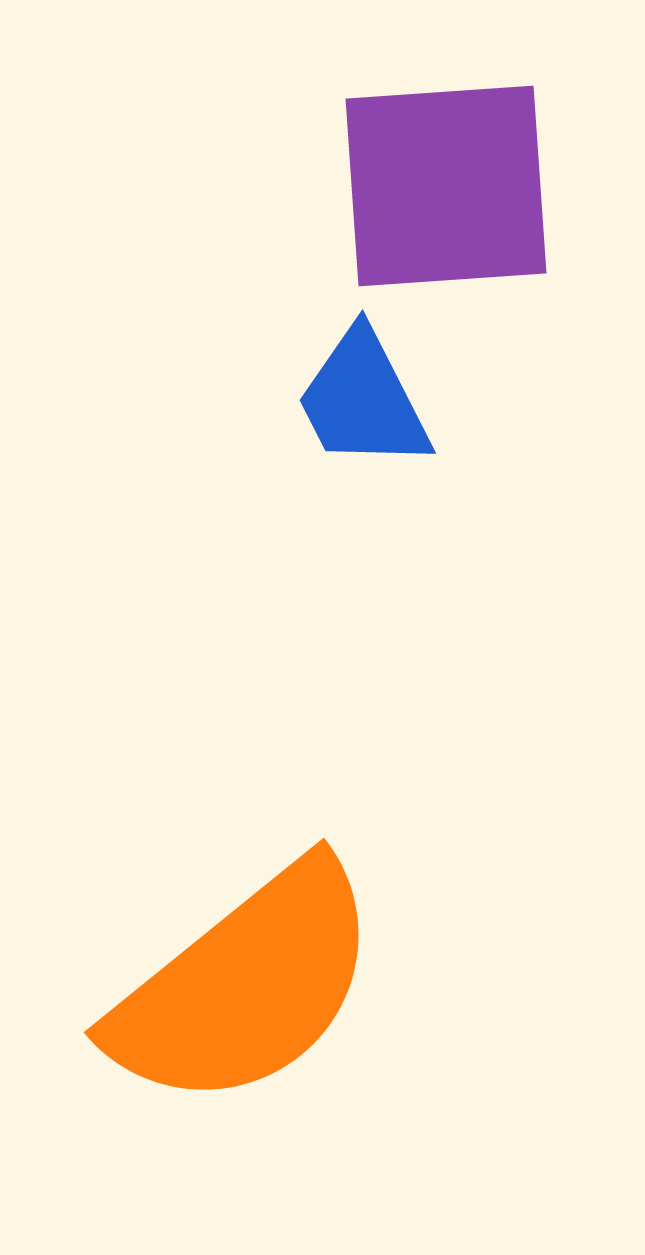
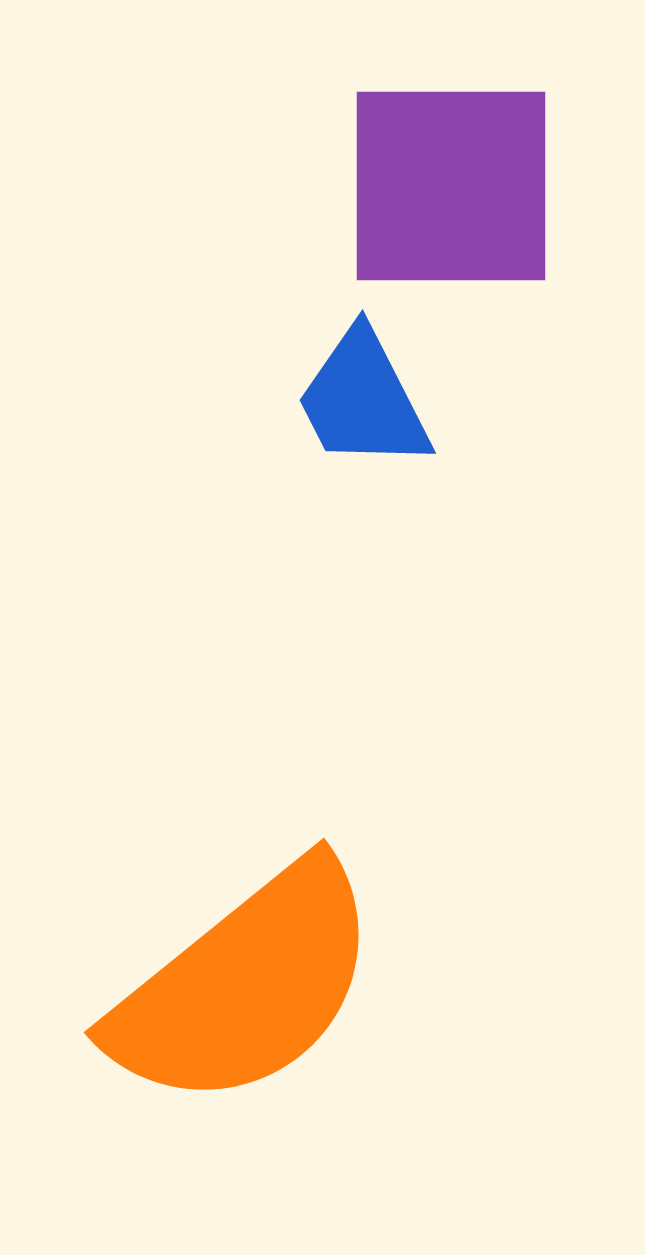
purple square: moved 5 px right; rotated 4 degrees clockwise
